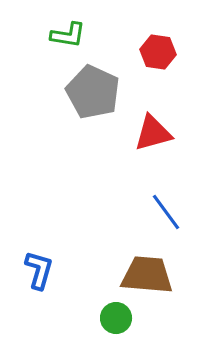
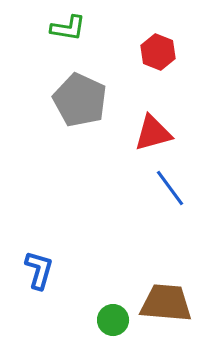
green L-shape: moved 7 px up
red hexagon: rotated 12 degrees clockwise
gray pentagon: moved 13 px left, 8 px down
blue line: moved 4 px right, 24 px up
brown trapezoid: moved 19 px right, 28 px down
green circle: moved 3 px left, 2 px down
